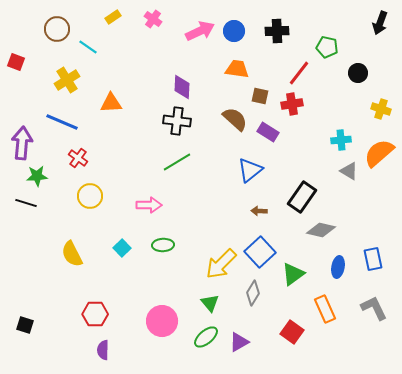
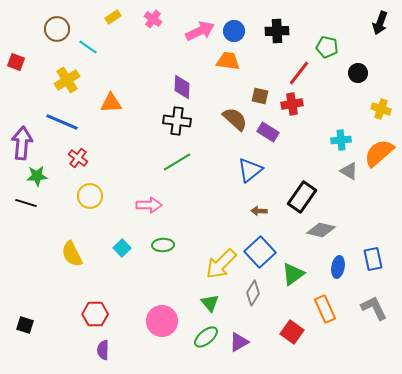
orange trapezoid at (237, 69): moved 9 px left, 8 px up
